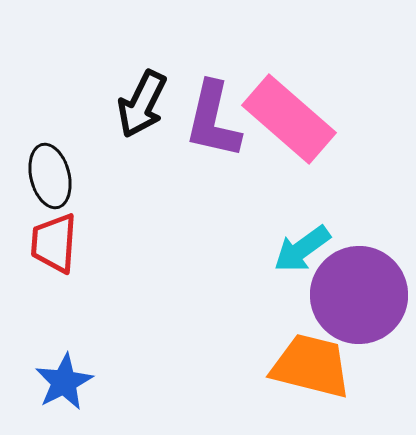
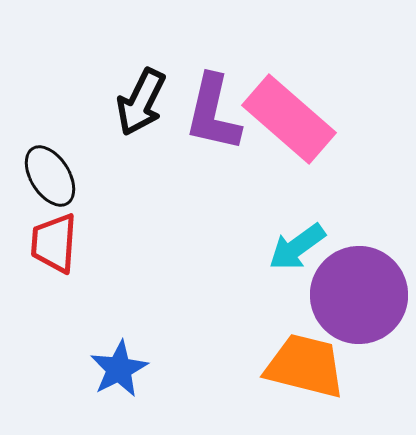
black arrow: moved 1 px left, 2 px up
purple L-shape: moved 7 px up
black ellipse: rotated 18 degrees counterclockwise
cyan arrow: moved 5 px left, 2 px up
orange trapezoid: moved 6 px left
blue star: moved 55 px right, 13 px up
